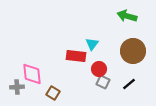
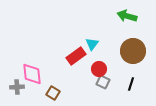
red rectangle: rotated 42 degrees counterclockwise
black line: moved 2 px right; rotated 32 degrees counterclockwise
